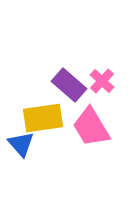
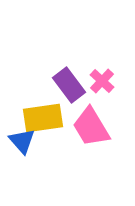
purple rectangle: rotated 12 degrees clockwise
blue triangle: moved 1 px right, 3 px up
